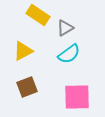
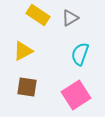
gray triangle: moved 5 px right, 10 px up
cyan semicircle: moved 11 px right; rotated 145 degrees clockwise
brown square: rotated 30 degrees clockwise
pink square: moved 1 px left, 2 px up; rotated 32 degrees counterclockwise
